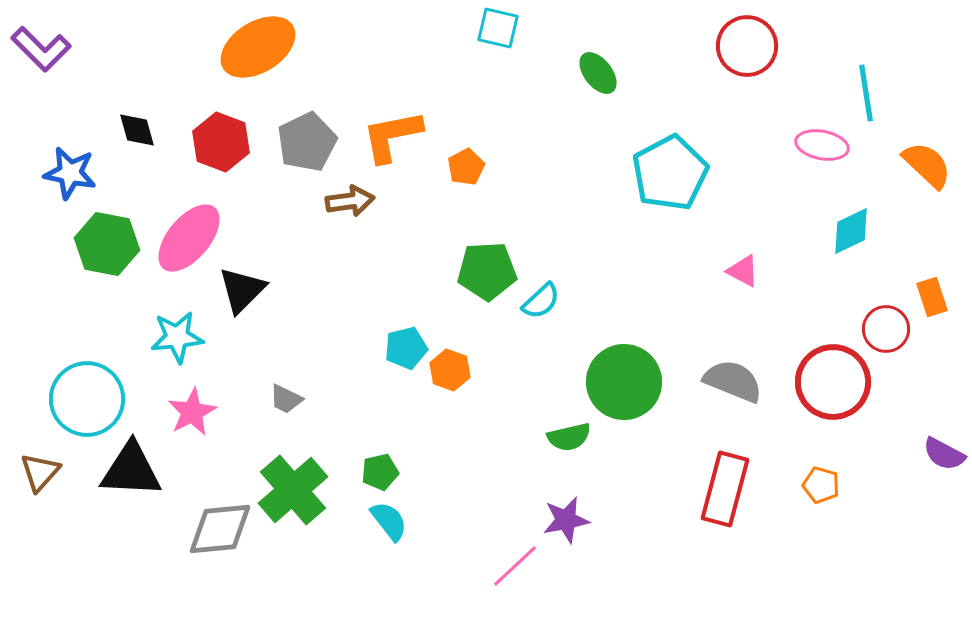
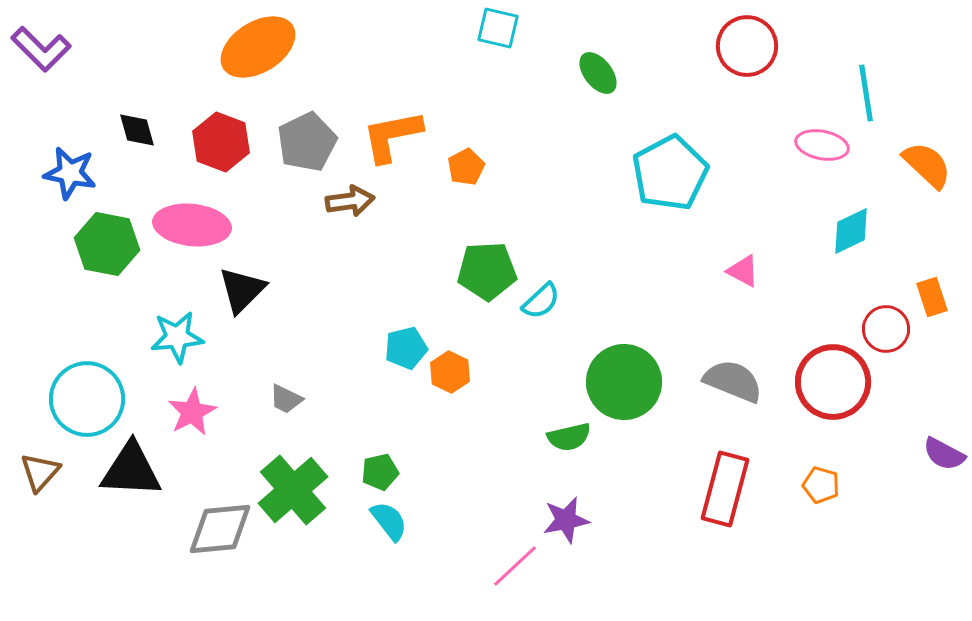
pink ellipse at (189, 238): moved 3 px right, 13 px up; rotated 56 degrees clockwise
orange hexagon at (450, 370): moved 2 px down; rotated 6 degrees clockwise
